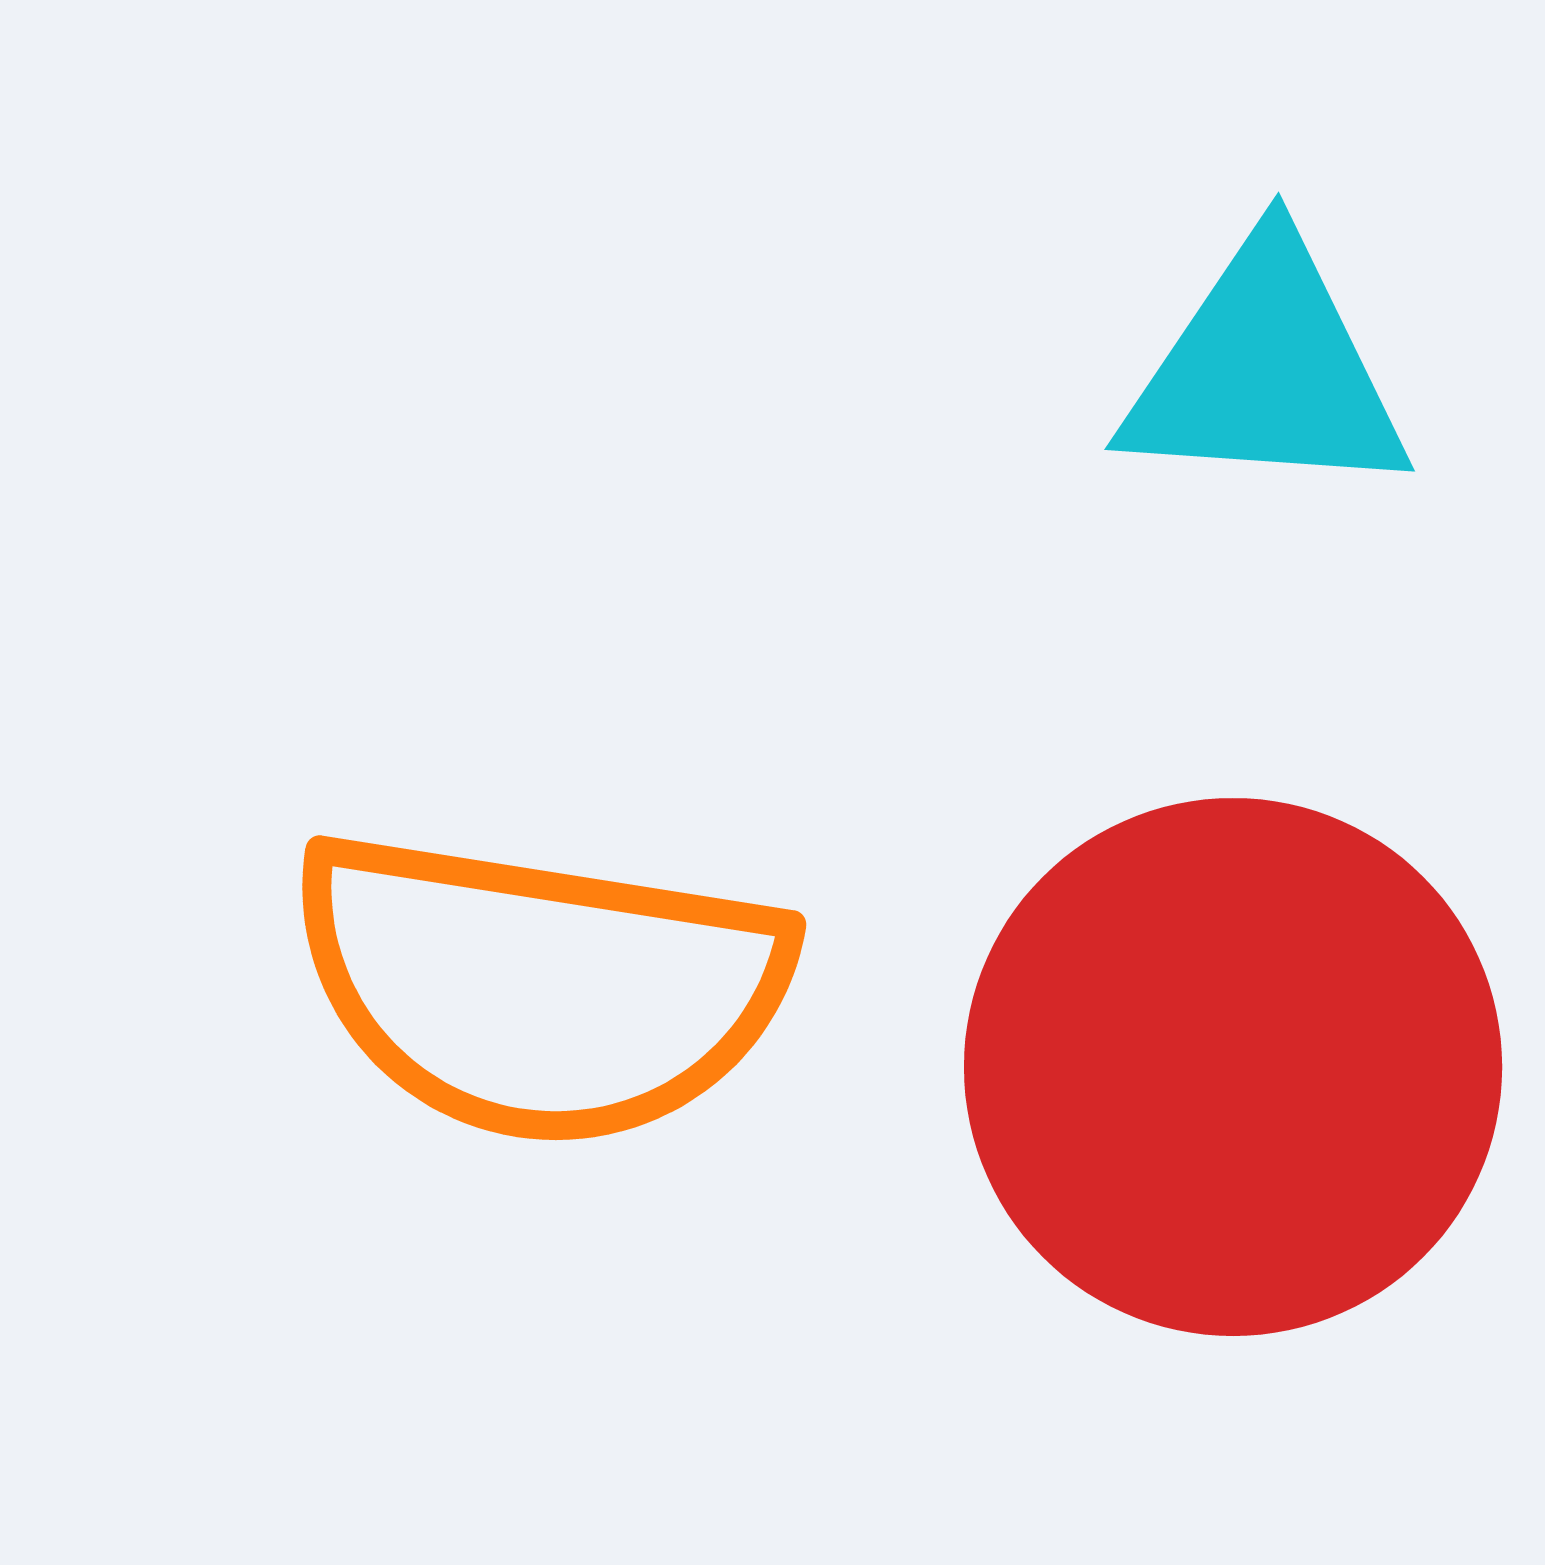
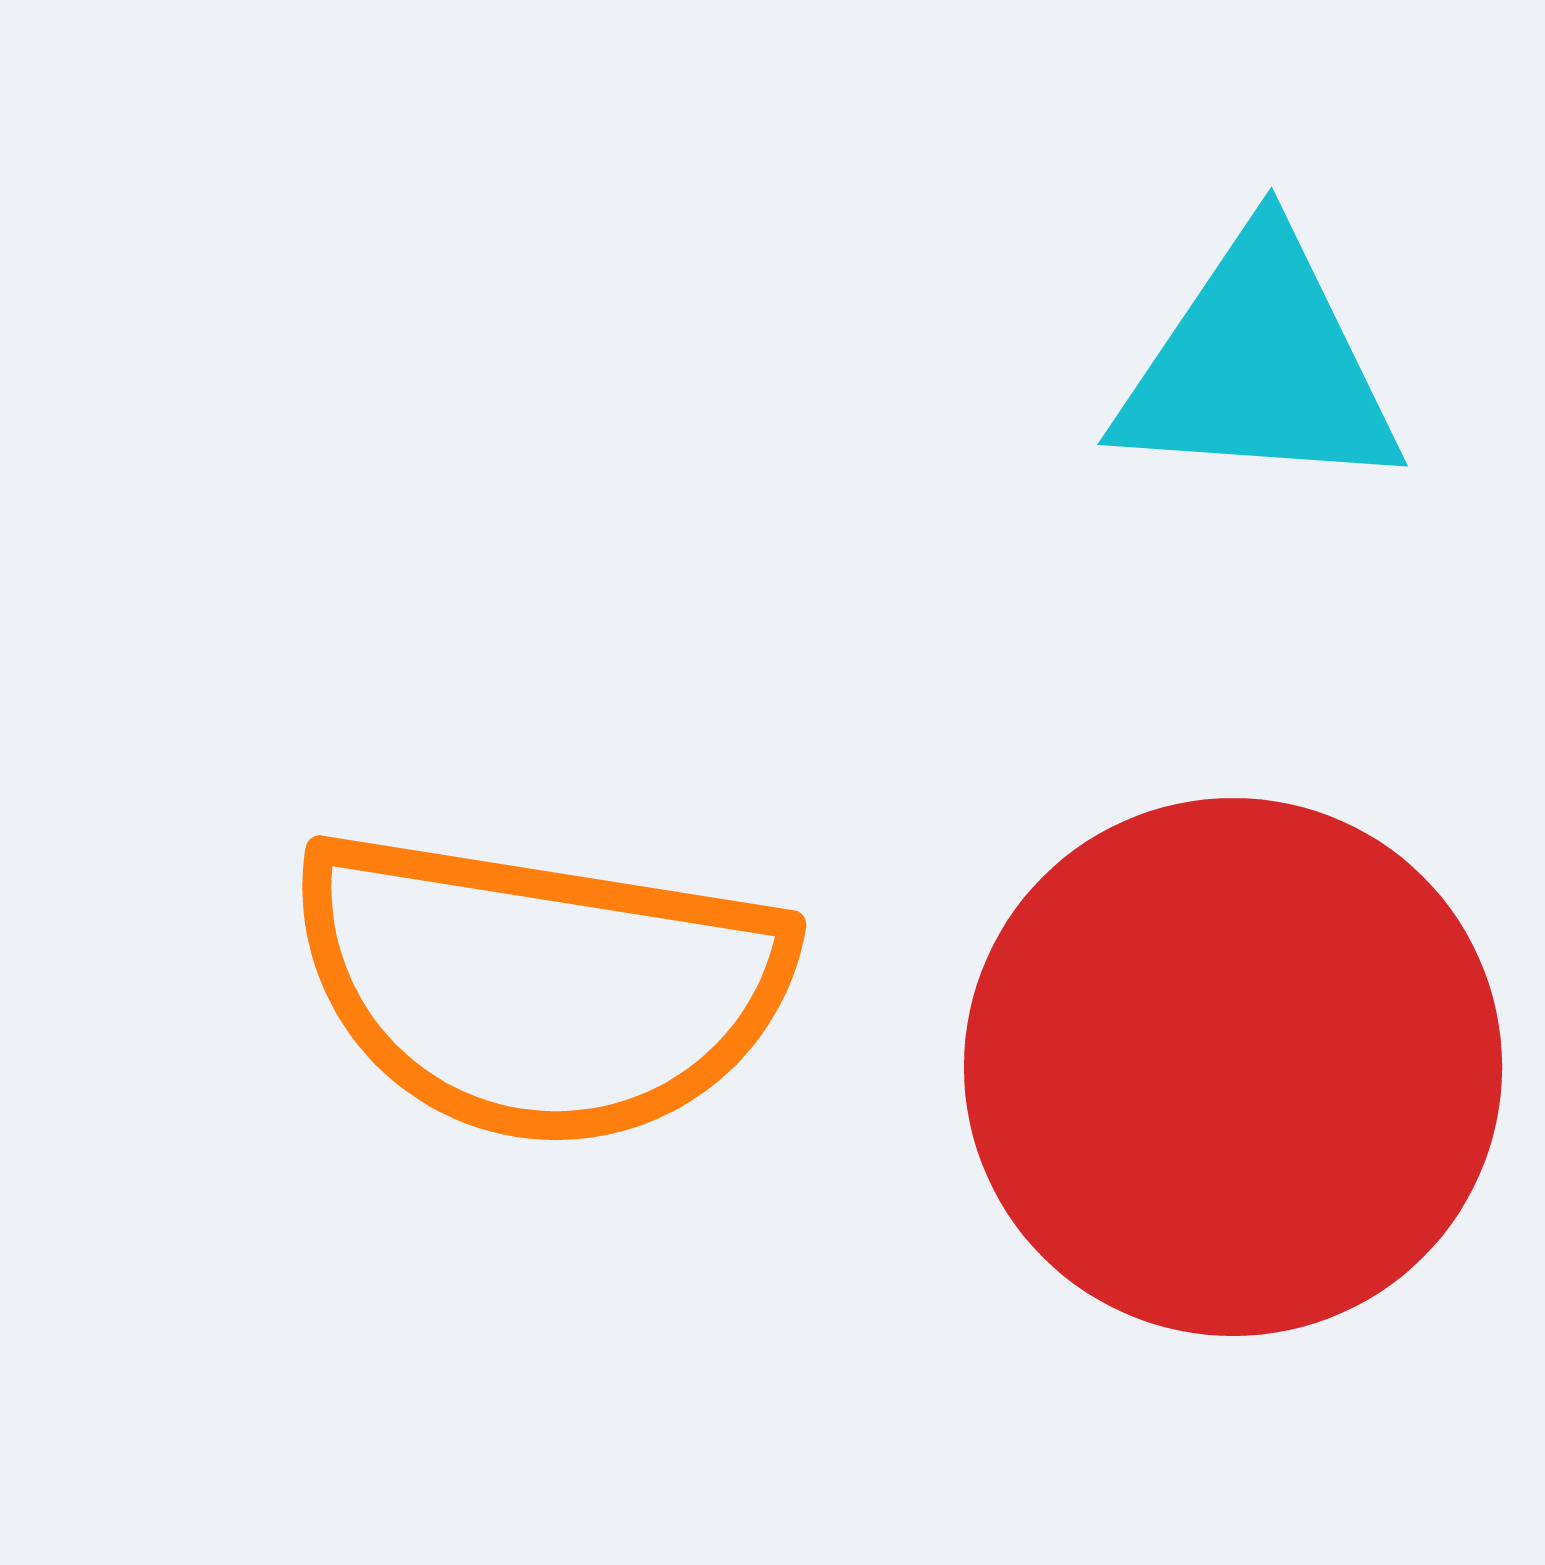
cyan triangle: moved 7 px left, 5 px up
